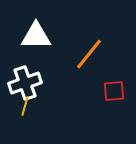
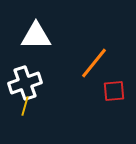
orange line: moved 5 px right, 9 px down
